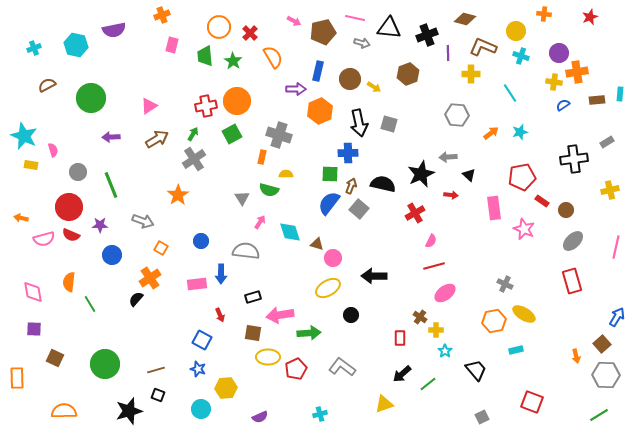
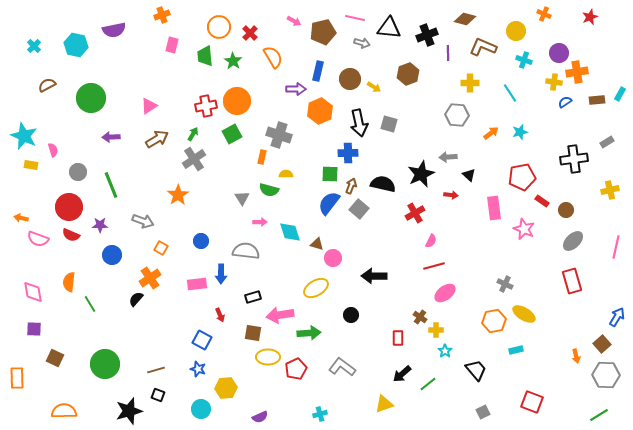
orange cross at (544, 14): rotated 16 degrees clockwise
cyan cross at (34, 48): moved 2 px up; rotated 24 degrees counterclockwise
cyan cross at (521, 56): moved 3 px right, 4 px down
yellow cross at (471, 74): moved 1 px left, 9 px down
cyan rectangle at (620, 94): rotated 24 degrees clockwise
blue semicircle at (563, 105): moved 2 px right, 3 px up
pink arrow at (260, 222): rotated 56 degrees clockwise
pink semicircle at (44, 239): moved 6 px left; rotated 35 degrees clockwise
yellow ellipse at (328, 288): moved 12 px left
red rectangle at (400, 338): moved 2 px left
gray square at (482, 417): moved 1 px right, 5 px up
